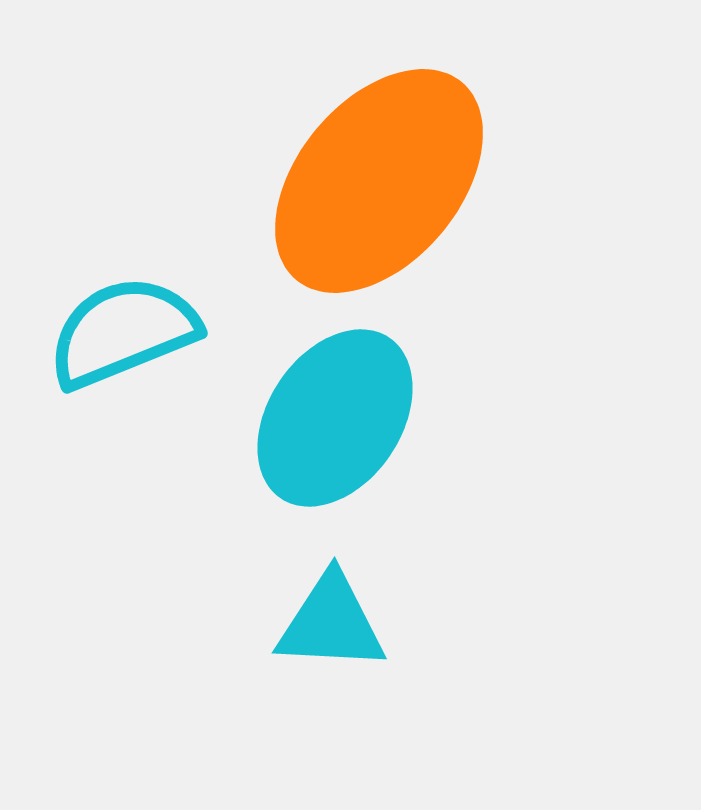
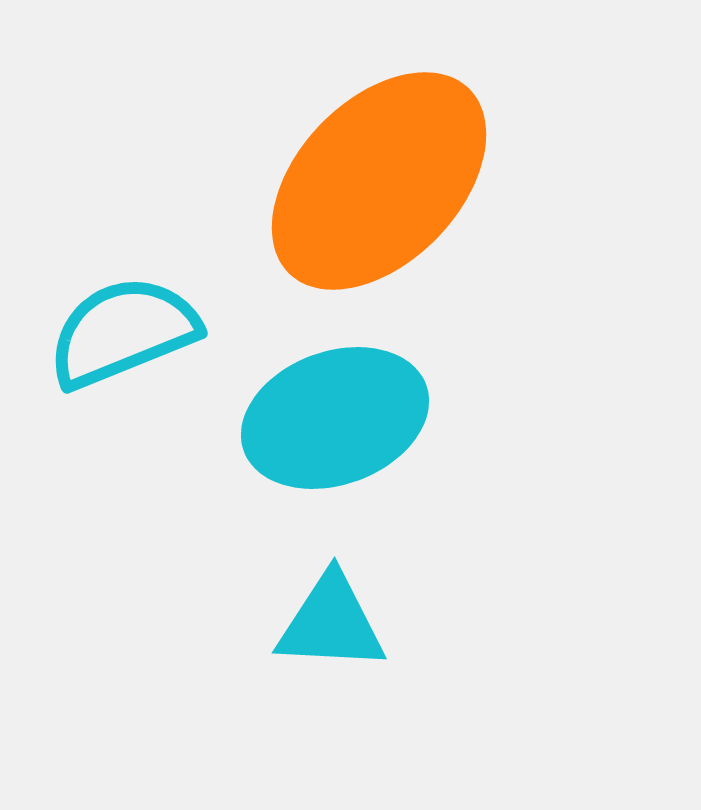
orange ellipse: rotated 4 degrees clockwise
cyan ellipse: rotated 36 degrees clockwise
